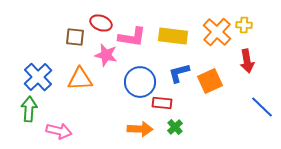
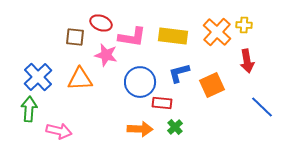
orange square: moved 2 px right, 4 px down
